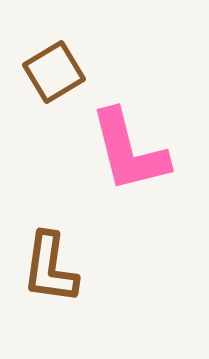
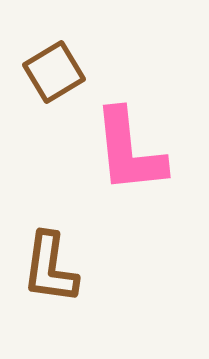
pink L-shape: rotated 8 degrees clockwise
